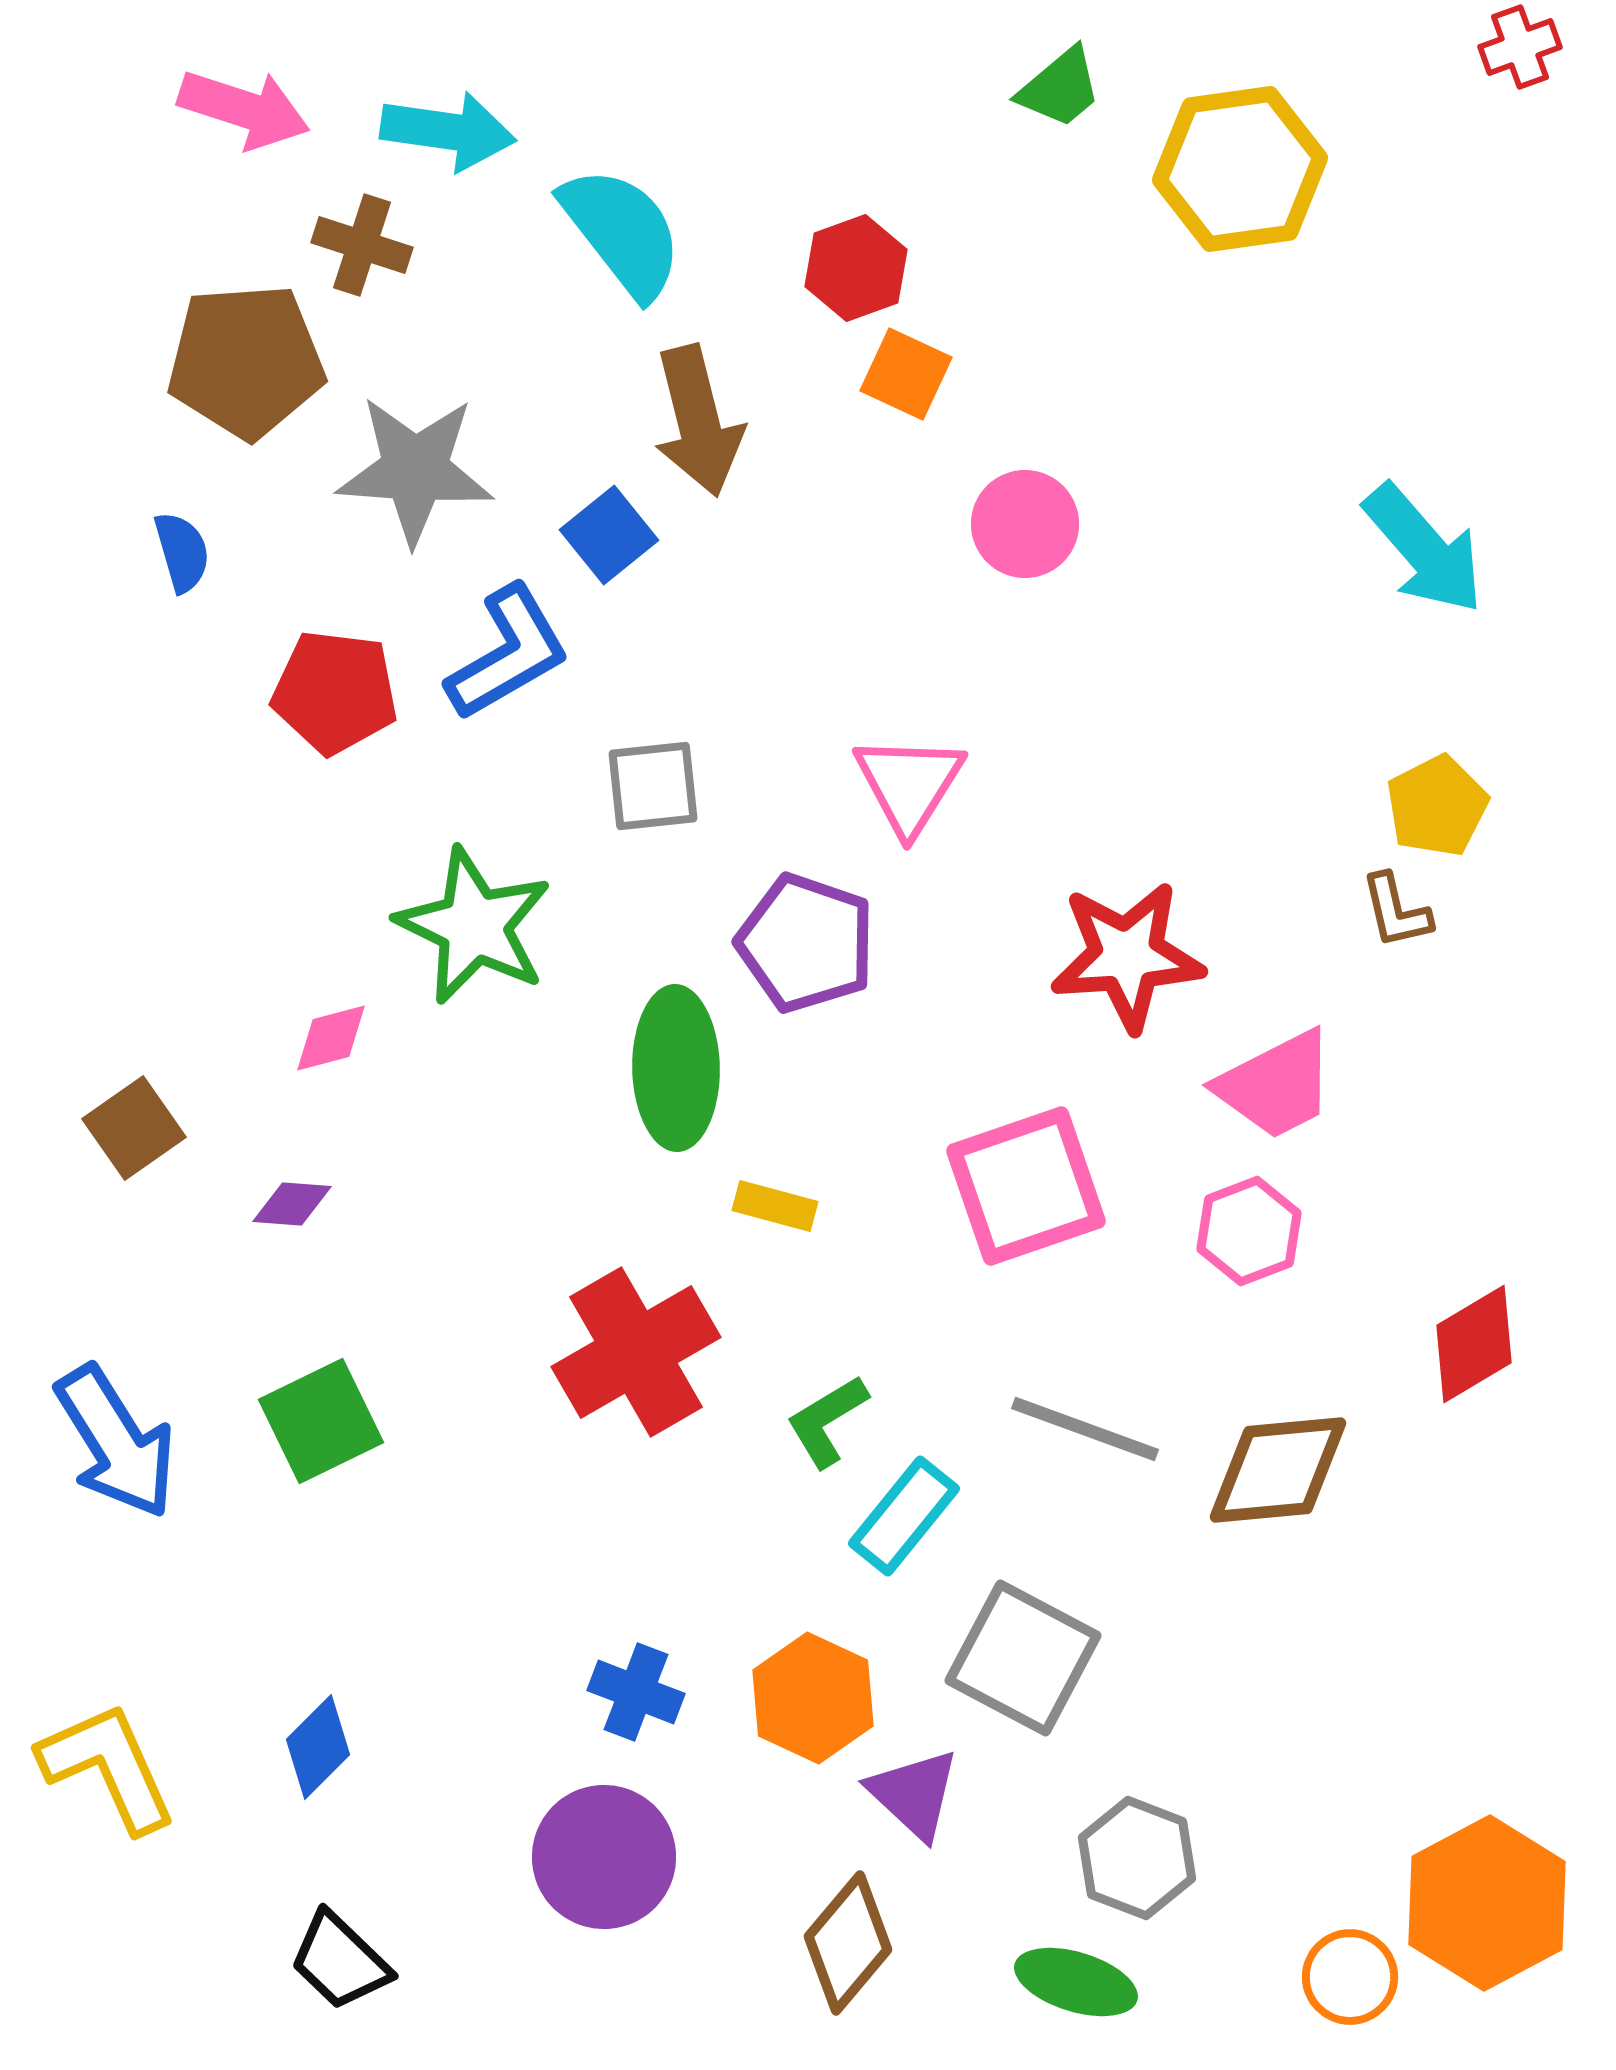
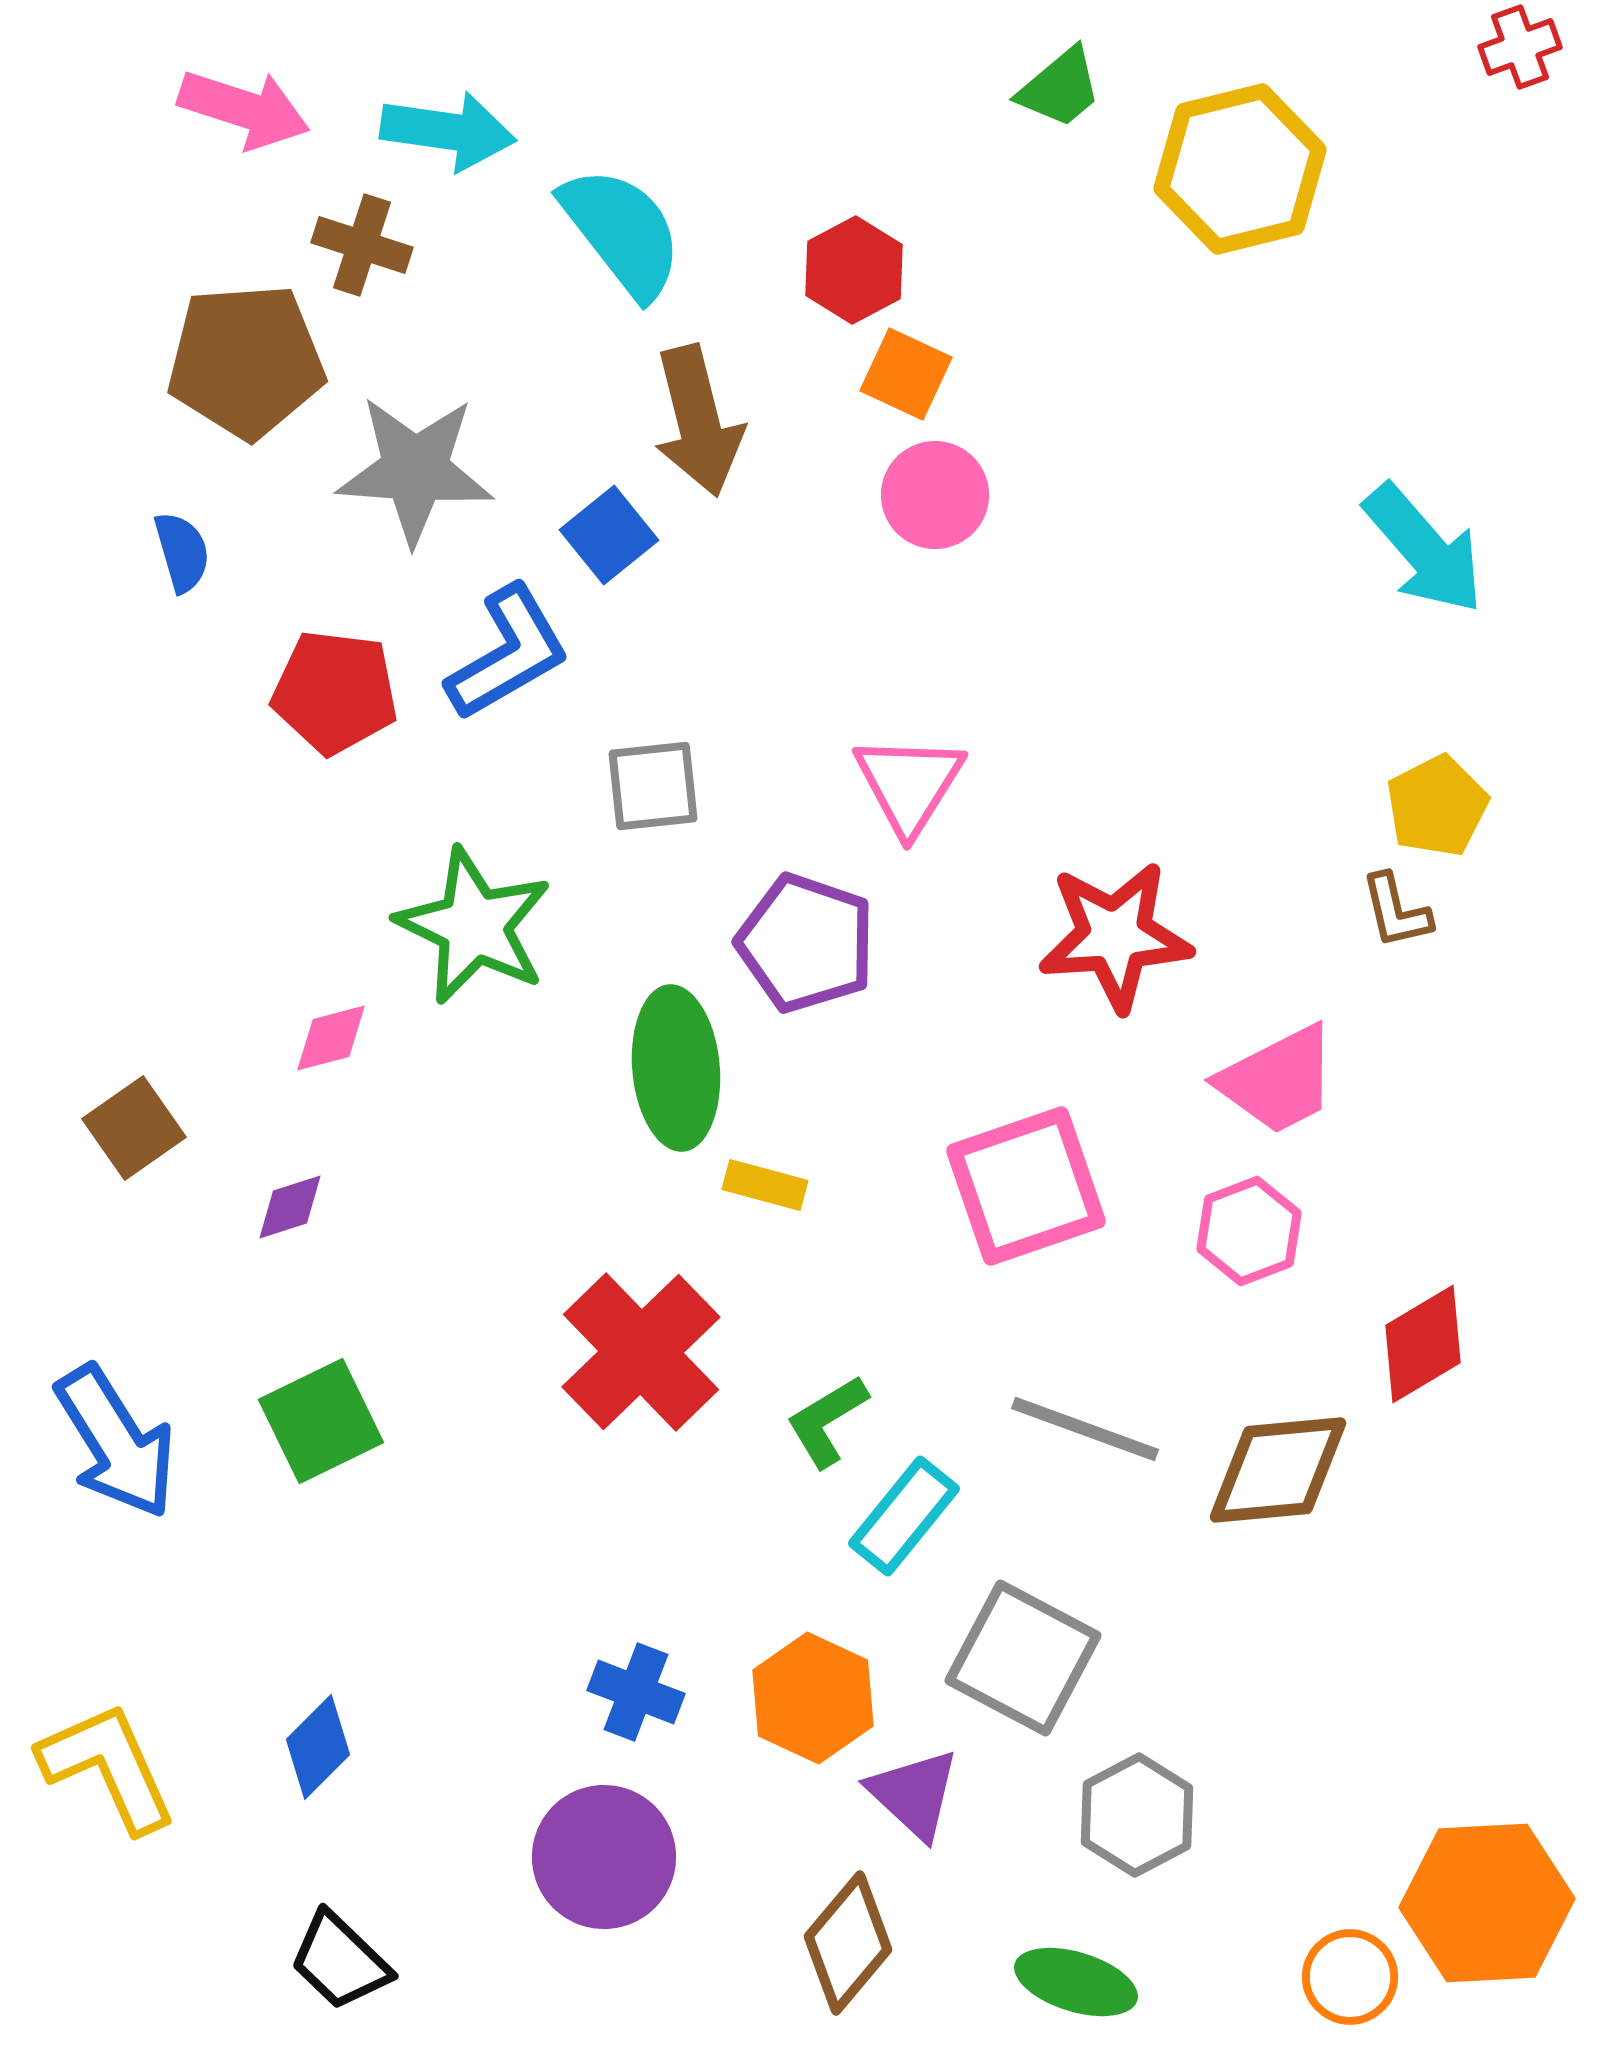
yellow hexagon at (1240, 169): rotated 6 degrees counterclockwise
red hexagon at (856, 268): moved 2 px left, 2 px down; rotated 8 degrees counterclockwise
pink circle at (1025, 524): moved 90 px left, 29 px up
red star at (1127, 956): moved 12 px left, 20 px up
green ellipse at (676, 1068): rotated 4 degrees counterclockwise
pink trapezoid at (1276, 1085): moved 2 px right, 5 px up
purple diamond at (292, 1204): moved 2 px left, 3 px down; rotated 22 degrees counterclockwise
yellow rectangle at (775, 1206): moved 10 px left, 21 px up
red diamond at (1474, 1344): moved 51 px left
red cross at (636, 1352): moved 5 px right; rotated 14 degrees counterclockwise
gray hexagon at (1137, 1858): moved 43 px up; rotated 11 degrees clockwise
orange hexagon at (1487, 1903): rotated 25 degrees clockwise
